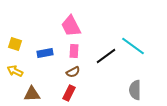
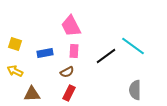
brown semicircle: moved 6 px left
